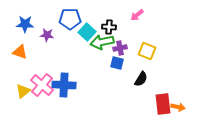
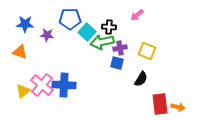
red rectangle: moved 3 px left
